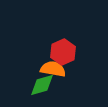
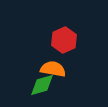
red hexagon: moved 1 px right, 12 px up
